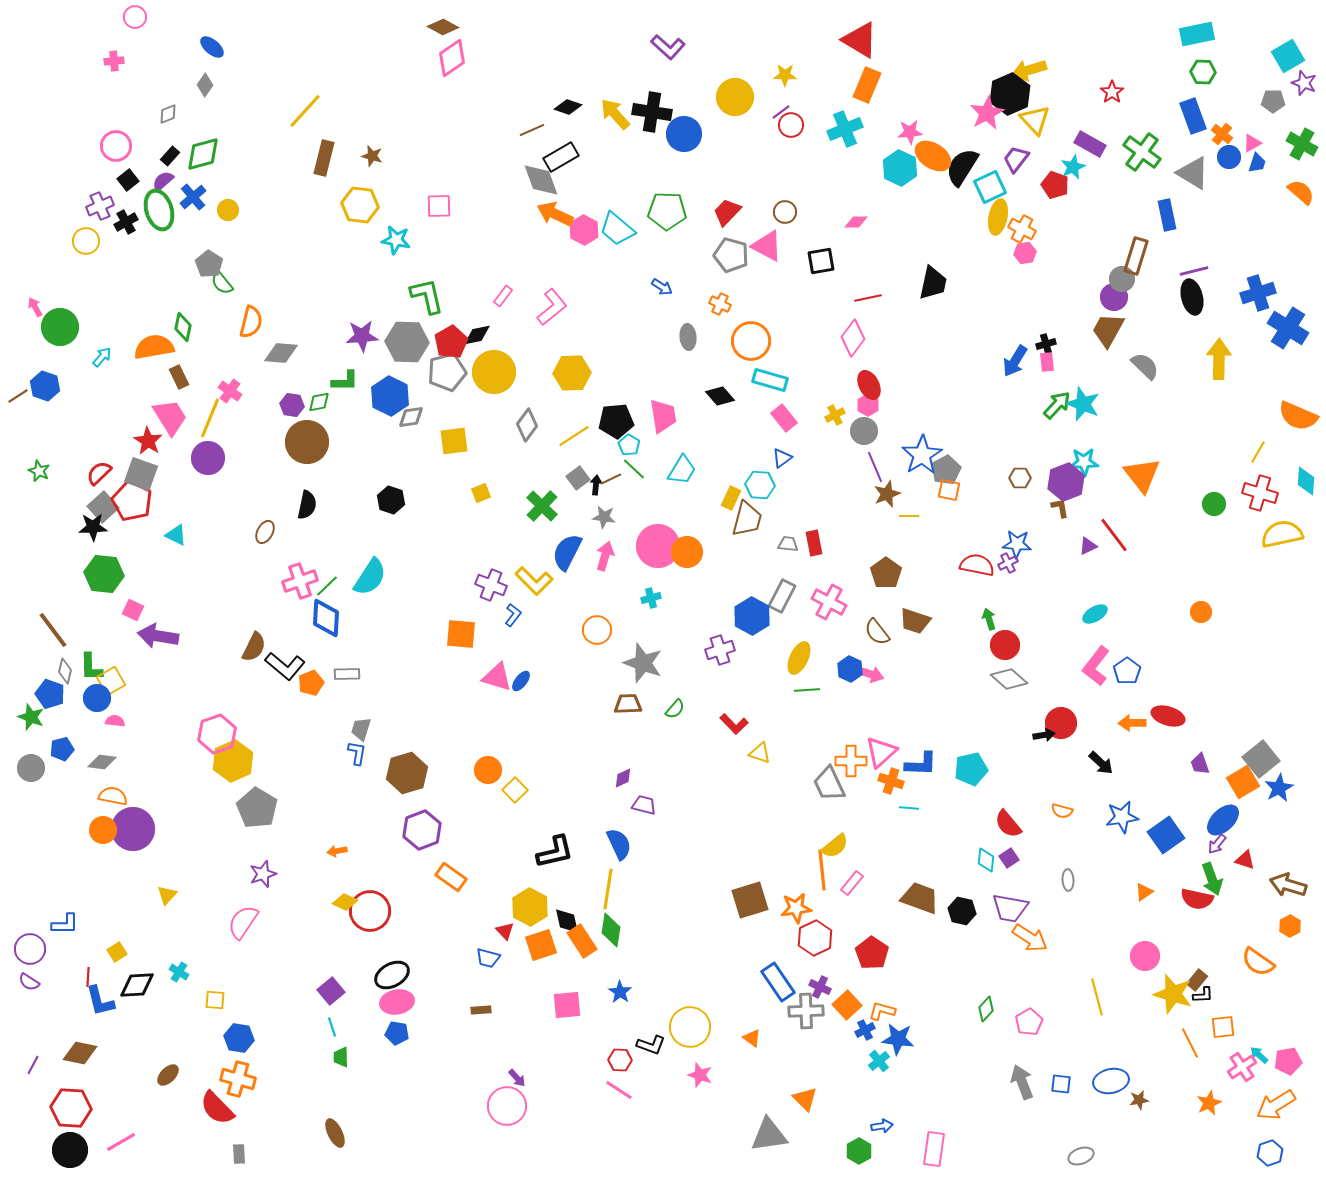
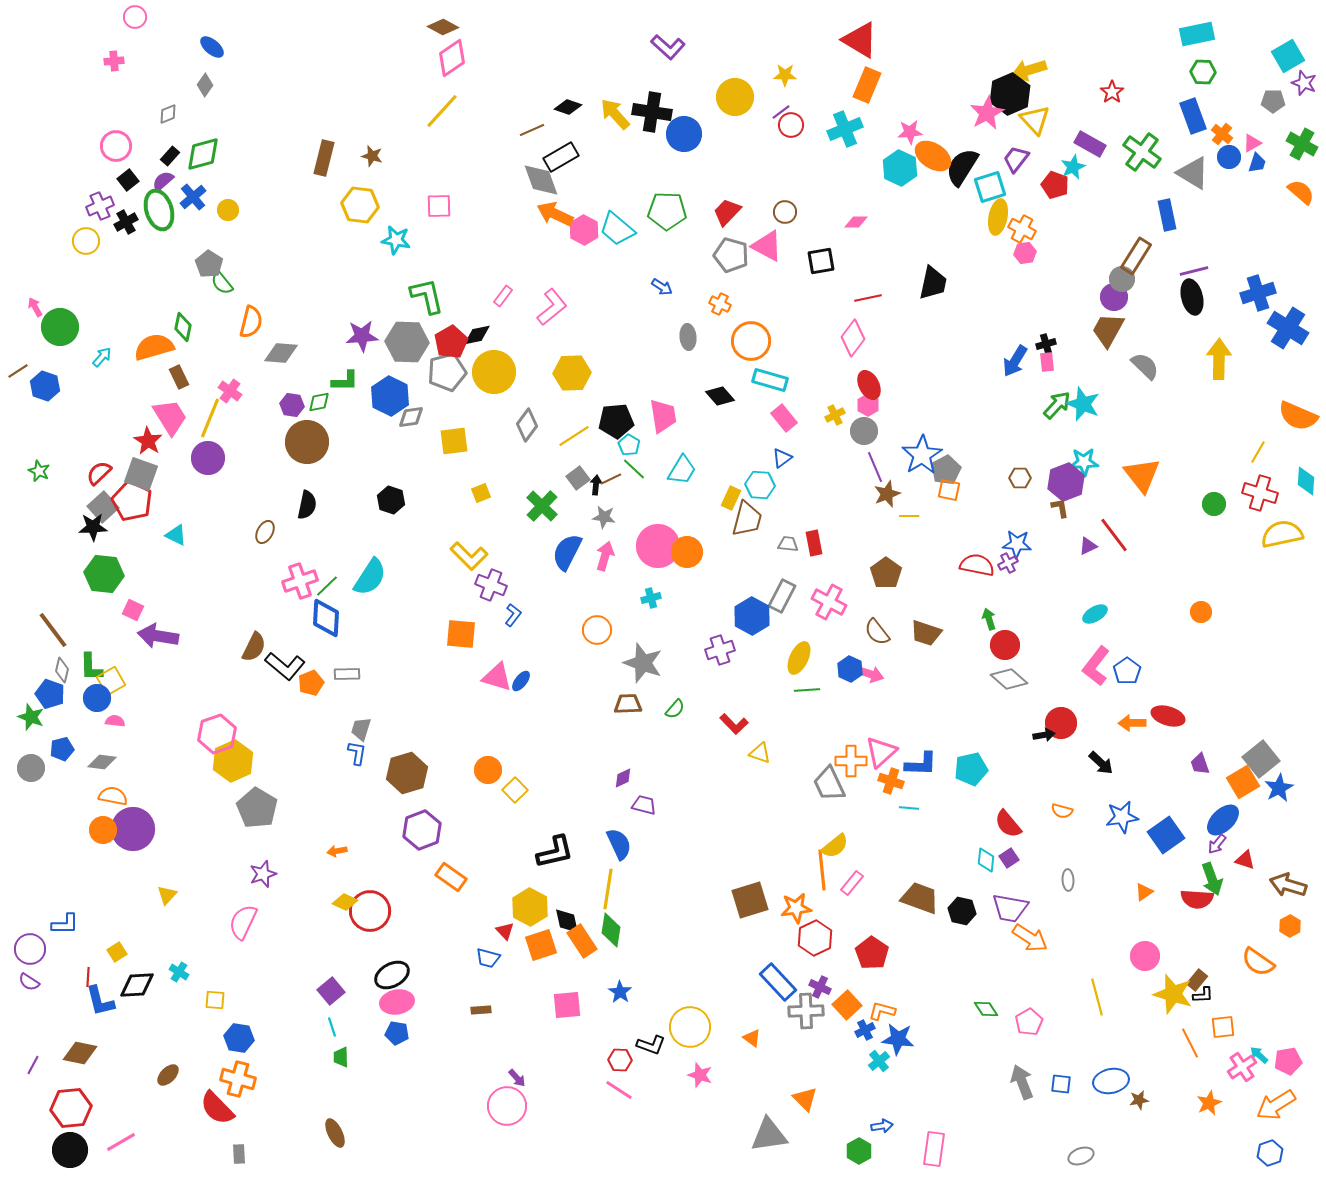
yellow line at (305, 111): moved 137 px right
cyan square at (990, 187): rotated 8 degrees clockwise
brown rectangle at (1136, 256): rotated 15 degrees clockwise
orange semicircle at (154, 347): rotated 6 degrees counterclockwise
brown line at (18, 396): moved 25 px up
yellow L-shape at (534, 581): moved 65 px left, 25 px up
brown trapezoid at (915, 621): moved 11 px right, 12 px down
gray diamond at (65, 671): moved 3 px left, 1 px up
red semicircle at (1197, 899): rotated 8 degrees counterclockwise
pink semicircle at (243, 922): rotated 9 degrees counterclockwise
blue rectangle at (778, 982): rotated 9 degrees counterclockwise
green diamond at (986, 1009): rotated 75 degrees counterclockwise
red hexagon at (71, 1108): rotated 9 degrees counterclockwise
